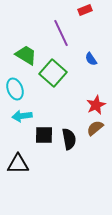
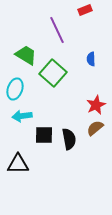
purple line: moved 4 px left, 3 px up
blue semicircle: rotated 32 degrees clockwise
cyan ellipse: rotated 40 degrees clockwise
